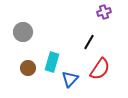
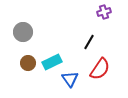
cyan rectangle: rotated 48 degrees clockwise
brown circle: moved 5 px up
blue triangle: rotated 18 degrees counterclockwise
